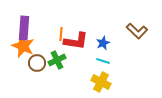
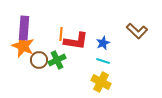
brown circle: moved 2 px right, 3 px up
